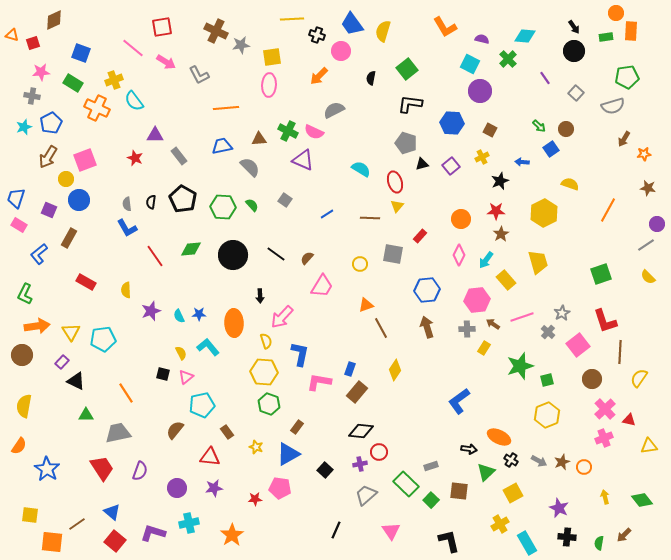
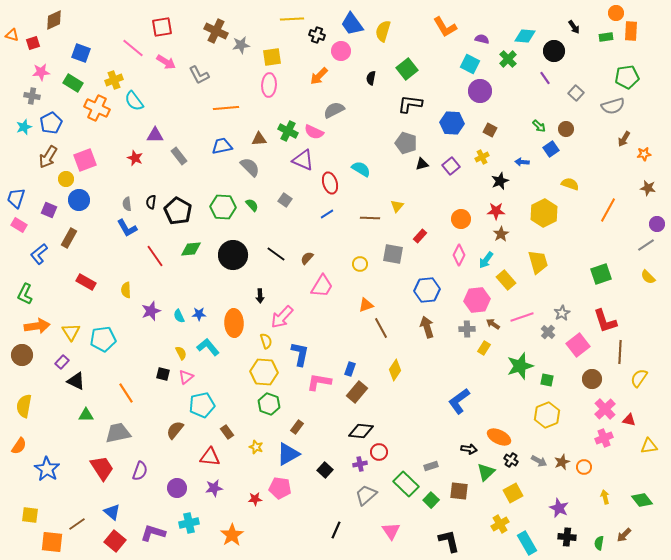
black circle at (574, 51): moved 20 px left
red ellipse at (395, 182): moved 65 px left, 1 px down
black pentagon at (183, 199): moved 5 px left, 12 px down
green square at (547, 380): rotated 24 degrees clockwise
